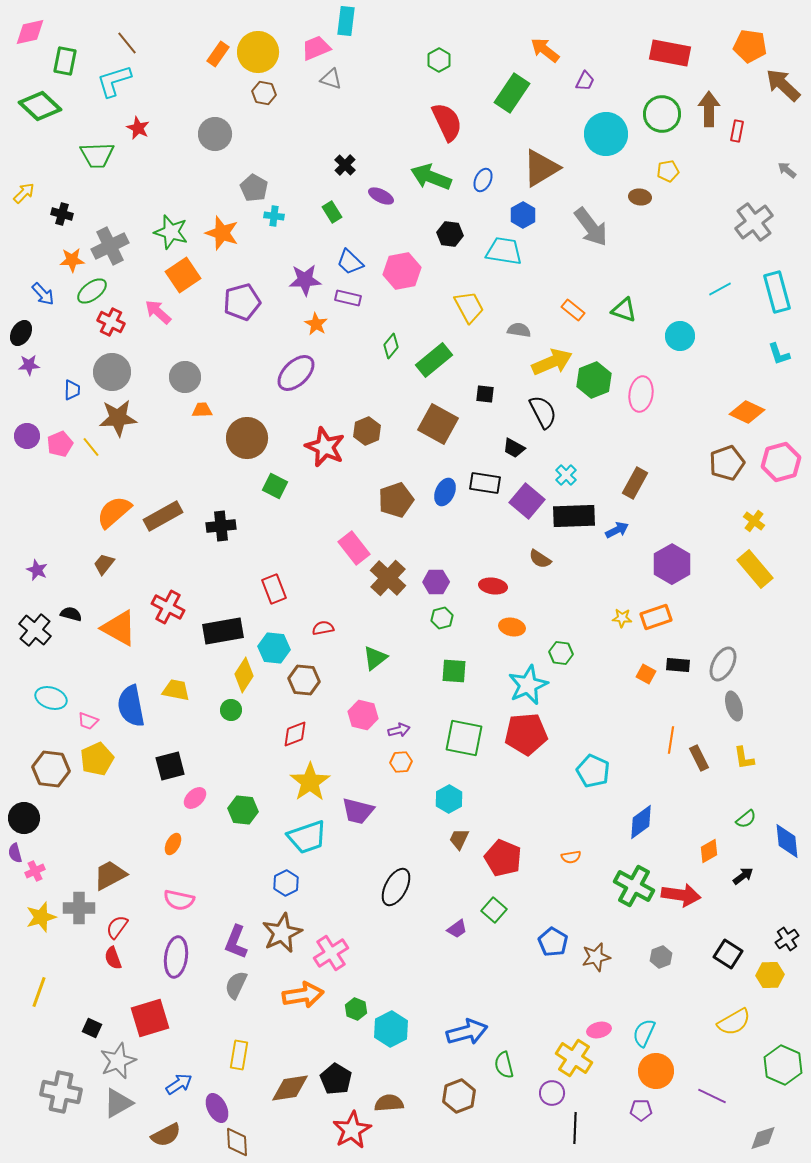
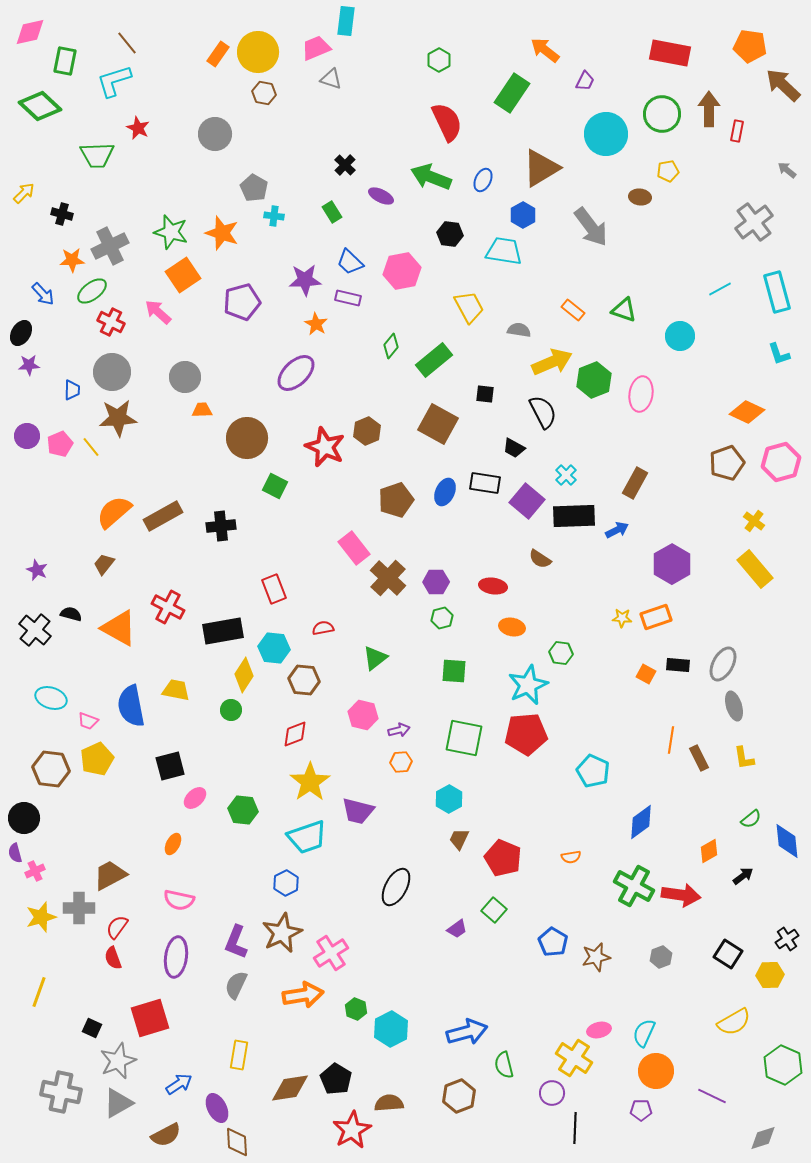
green semicircle at (746, 819): moved 5 px right
